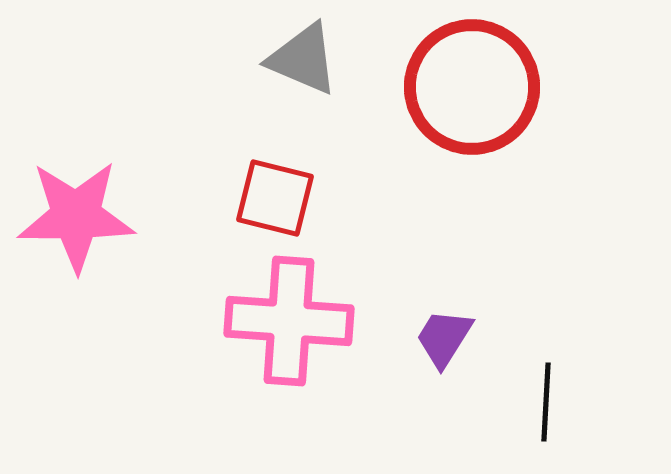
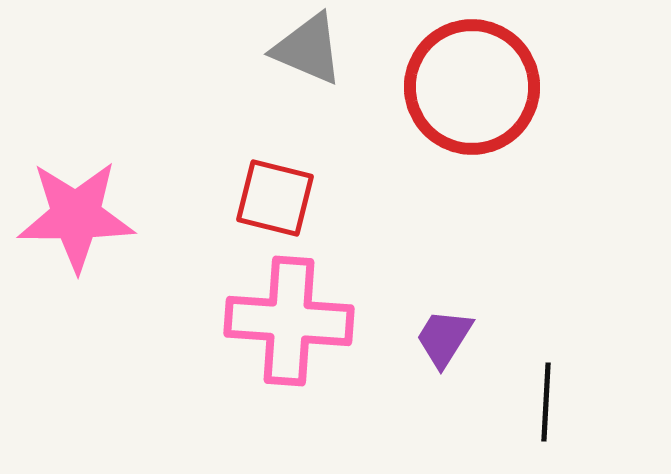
gray triangle: moved 5 px right, 10 px up
